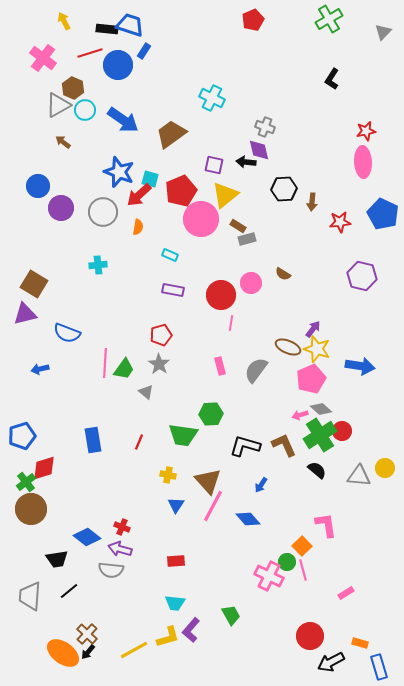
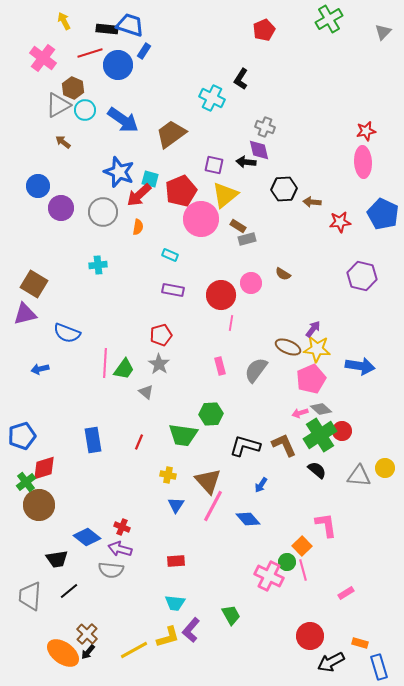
red pentagon at (253, 20): moved 11 px right, 10 px down
black L-shape at (332, 79): moved 91 px left
brown arrow at (312, 202): rotated 90 degrees clockwise
yellow star at (317, 349): rotated 12 degrees counterclockwise
pink arrow at (300, 415): moved 2 px up
brown circle at (31, 509): moved 8 px right, 4 px up
